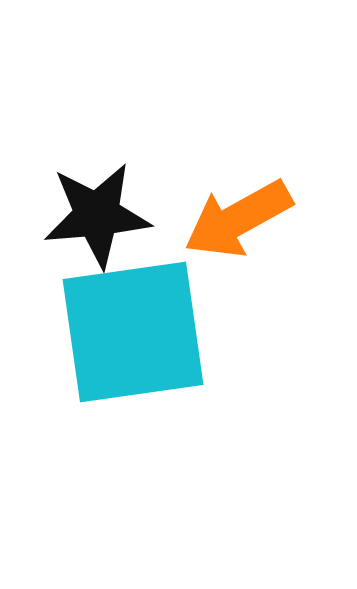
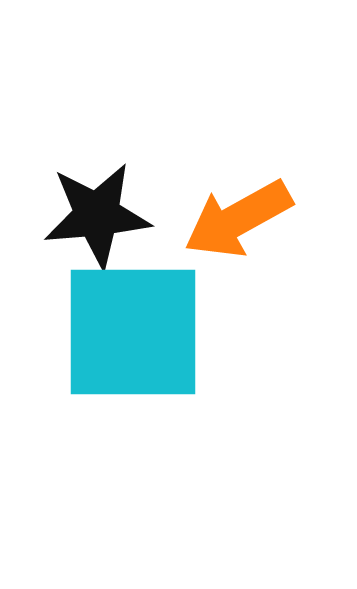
cyan square: rotated 8 degrees clockwise
